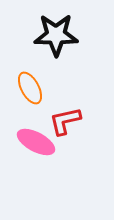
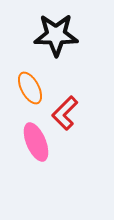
red L-shape: moved 8 px up; rotated 32 degrees counterclockwise
pink ellipse: rotated 39 degrees clockwise
